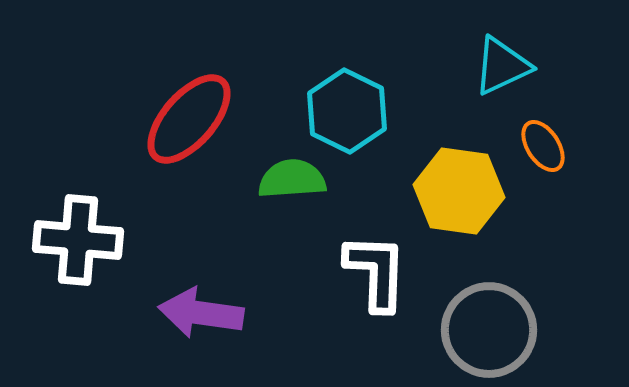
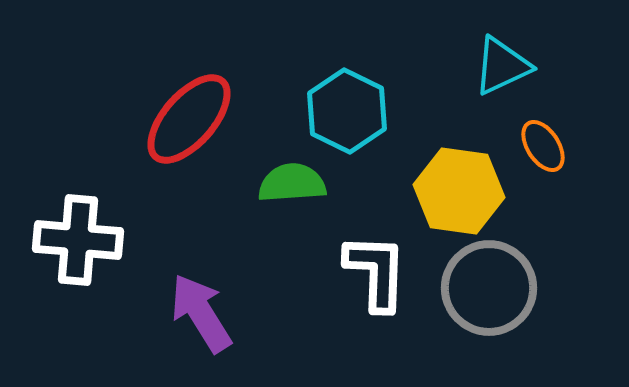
green semicircle: moved 4 px down
purple arrow: rotated 50 degrees clockwise
gray circle: moved 42 px up
